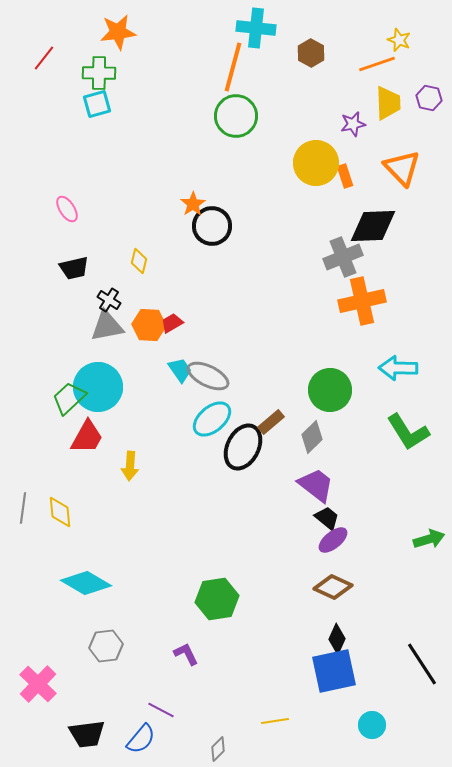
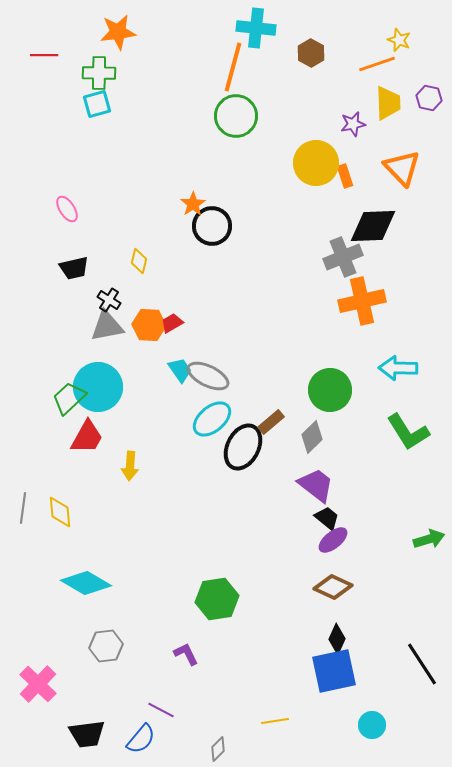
red line at (44, 58): moved 3 px up; rotated 52 degrees clockwise
